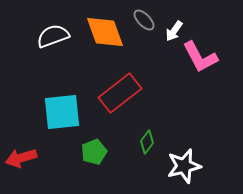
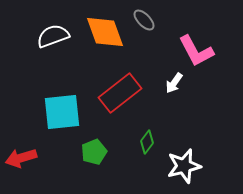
white arrow: moved 52 px down
pink L-shape: moved 4 px left, 6 px up
